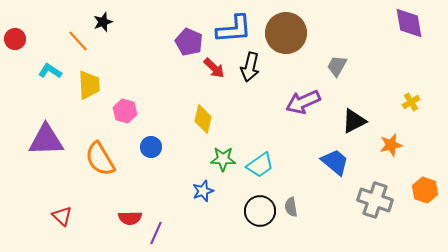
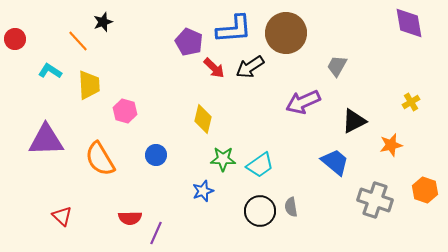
black arrow: rotated 44 degrees clockwise
blue circle: moved 5 px right, 8 px down
